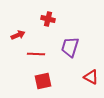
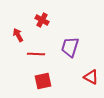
red cross: moved 6 px left, 1 px down; rotated 16 degrees clockwise
red arrow: rotated 96 degrees counterclockwise
